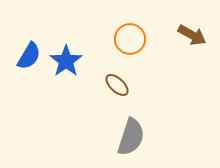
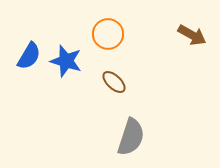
orange circle: moved 22 px left, 5 px up
blue star: rotated 20 degrees counterclockwise
brown ellipse: moved 3 px left, 3 px up
